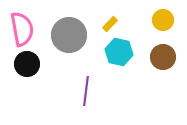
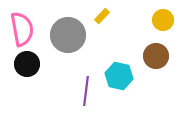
yellow rectangle: moved 8 px left, 8 px up
gray circle: moved 1 px left
cyan hexagon: moved 24 px down
brown circle: moved 7 px left, 1 px up
